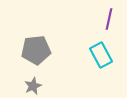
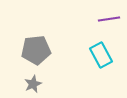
purple line: rotated 70 degrees clockwise
gray star: moved 2 px up
